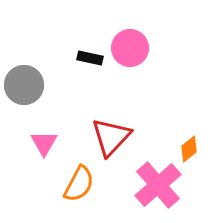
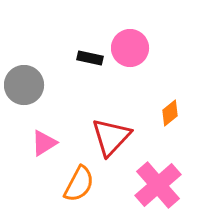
pink triangle: rotated 28 degrees clockwise
orange diamond: moved 19 px left, 36 px up
